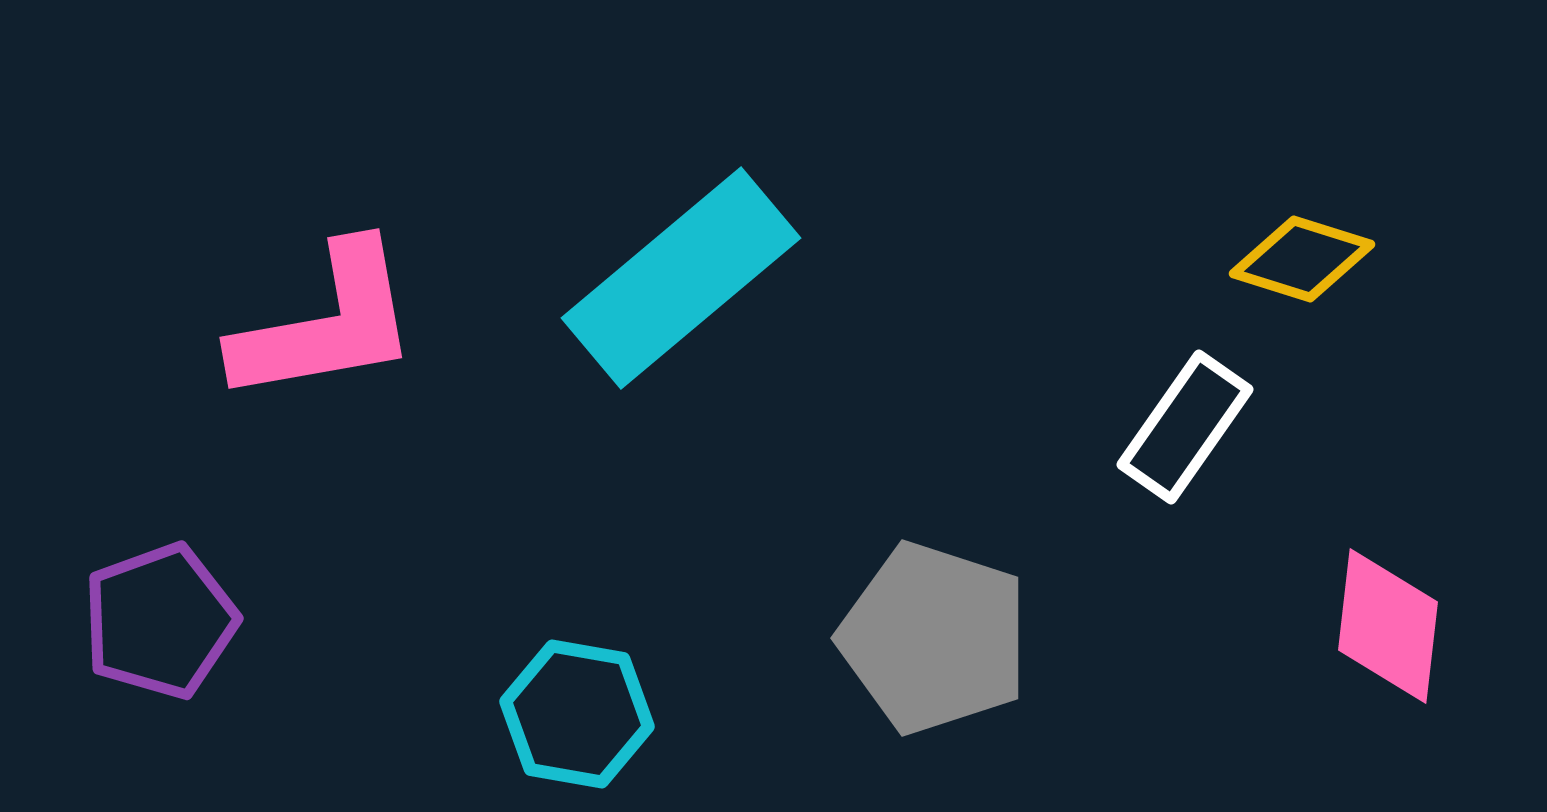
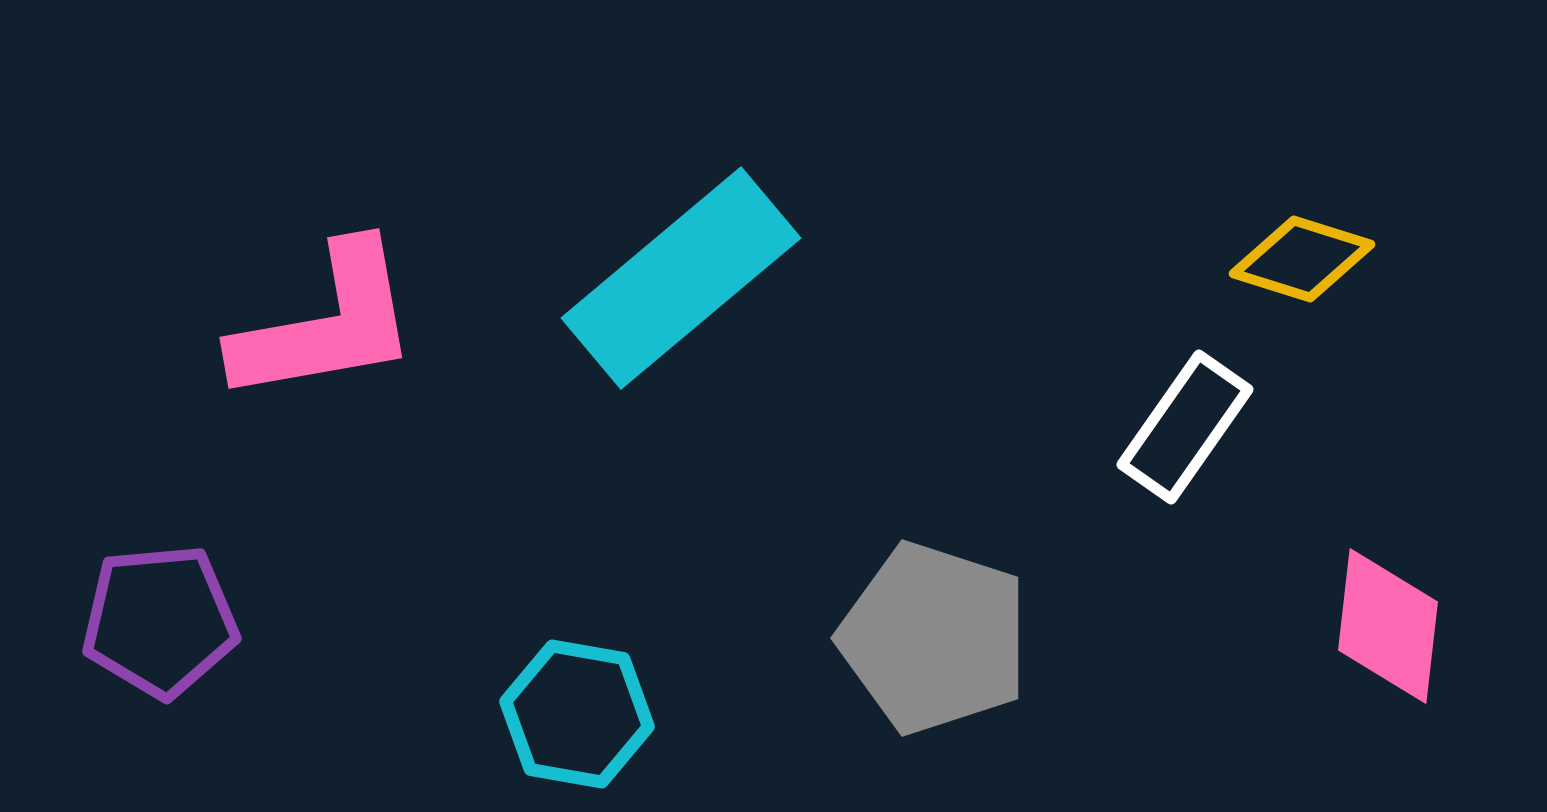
purple pentagon: rotated 15 degrees clockwise
